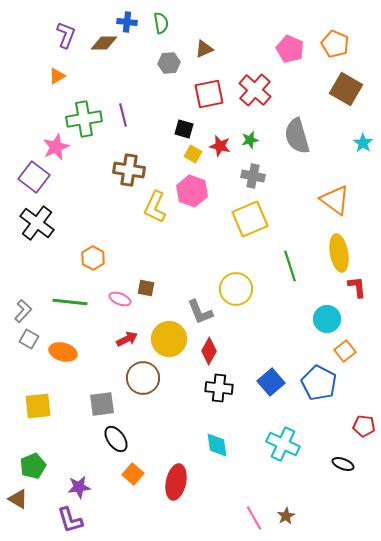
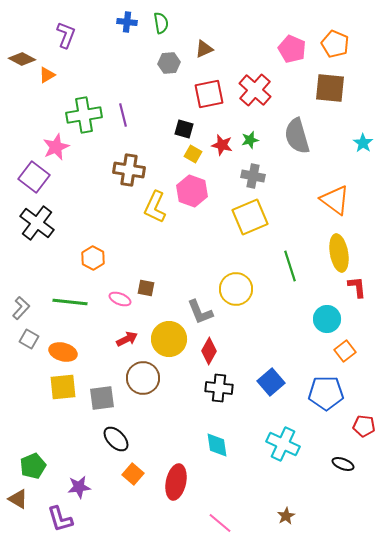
brown diamond at (104, 43): moved 82 px left, 16 px down; rotated 28 degrees clockwise
pink pentagon at (290, 49): moved 2 px right
orange triangle at (57, 76): moved 10 px left, 1 px up
brown square at (346, 89): moved 16 px left, 1 px up; rotated 24 degrees counterclockwise
green cross at (84, 119): moved 4 px up
red star at (220, 146): moved 2 px right, 1 px up
yellow square at (250, 219): moved 2 px up
gray L-shape at (23, 311): moved 2 px left, 3 px up
blue pentagon at (319, 383): moved 7 px right, 10 px down; rotated 28 degrees counterclockwise
gray square at (102, 404): moved 6 px up
yellow square at (38, 406): moved 25 px right, 19 px up
black ellipse at (116, 439): rotated 8 degrees counterclockwise
pink line at (254, 518): moved 34 px left, 5 px down; rotated 20 degrees counterclockwise
purple L-shape at (70, 520): moved 10 px left, 1 px up
